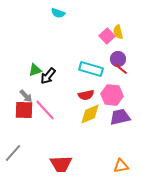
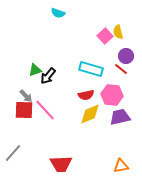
pink square: moved 2 px left
purple circle: moved 8 px right, 3 px up
